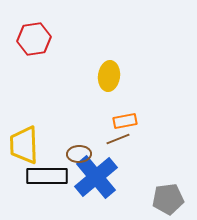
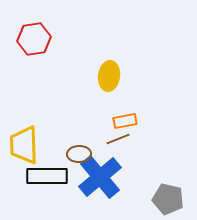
blue cross: moved 4 px right
gray pentagon: rotated 20 degrees clockwise
